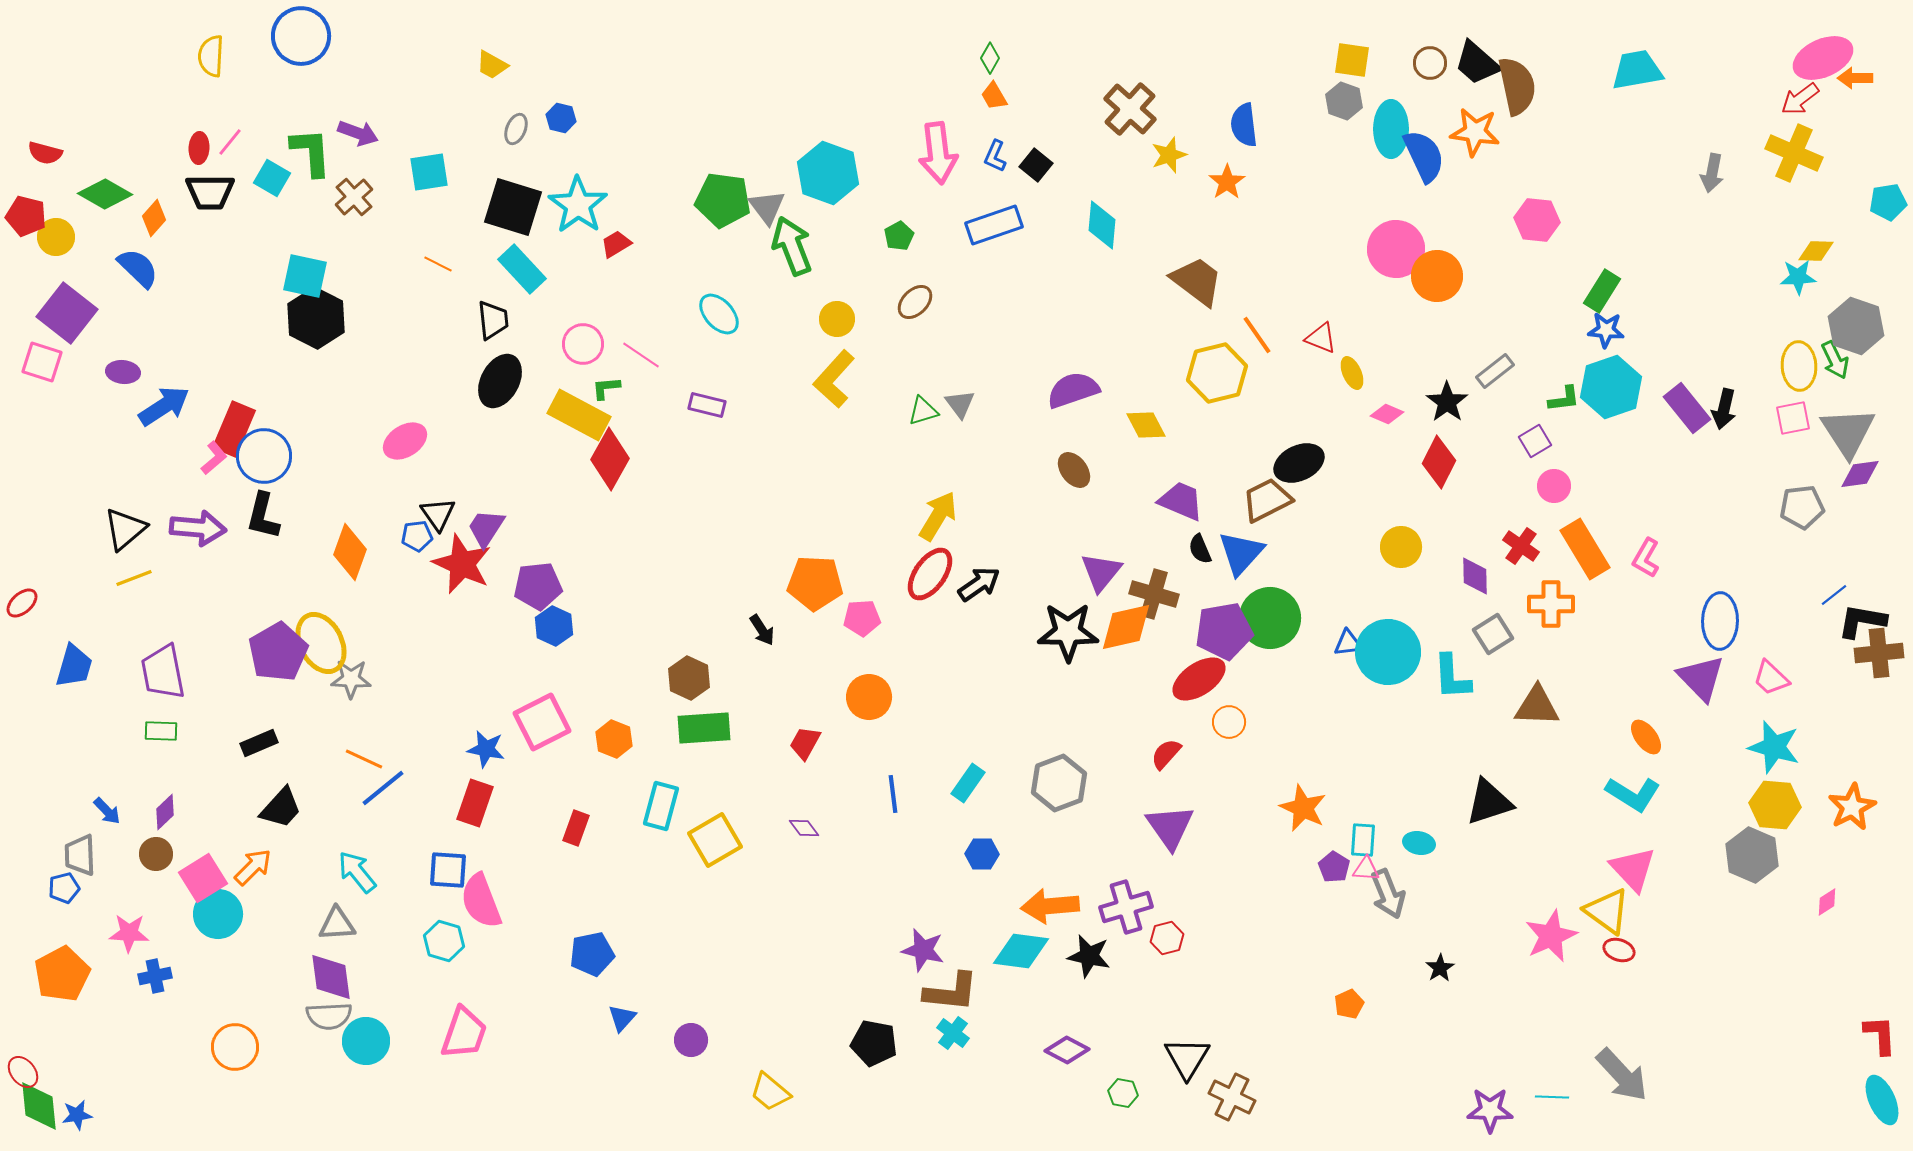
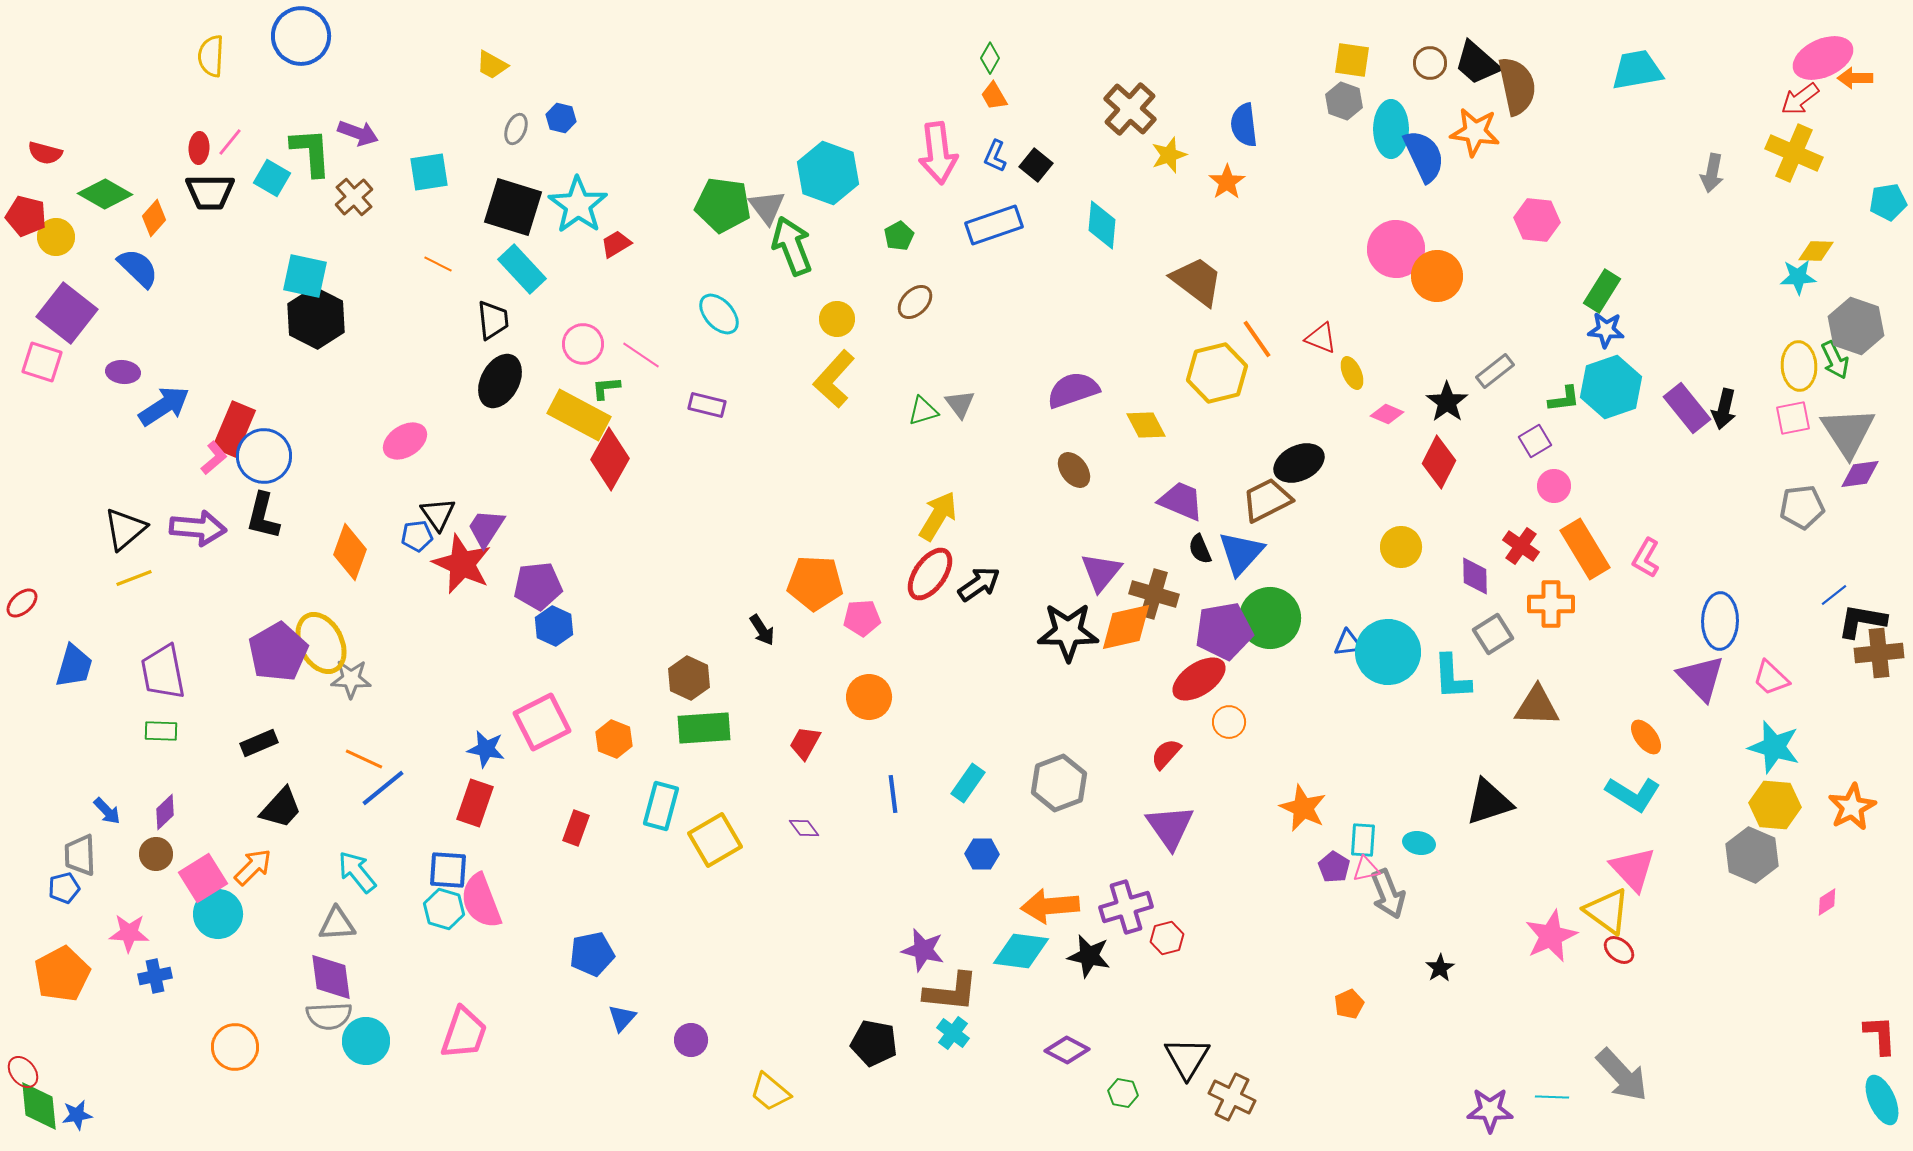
green pentagon at (723, 200): moved 5 px down
orange line at (1257, 335): moved 4 px down
pink triangle at (1366, 869): rotated 16 degrees counterclockwise
cyan hexagon at (444, 941): moved 32 px up
red ellipse at (1619, 950): rotated 20 degrees clockwise
